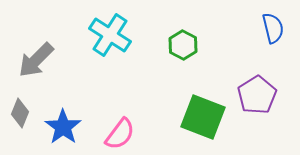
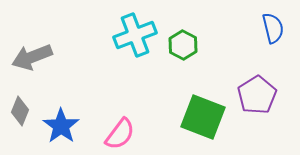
cyan cross: moved 25 px right; rotated 36 degrees clockwise
gray arrow: moved 4 px left, 3 px up; rotated 24 degrees clockwise
gray diamond: moved 2 px up
blue star: moved 2 px left, 1 px up
